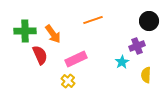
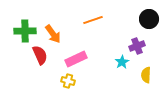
black circle: moved 2 px up
yellow cross: rotated 24 degrees counterclockwise
